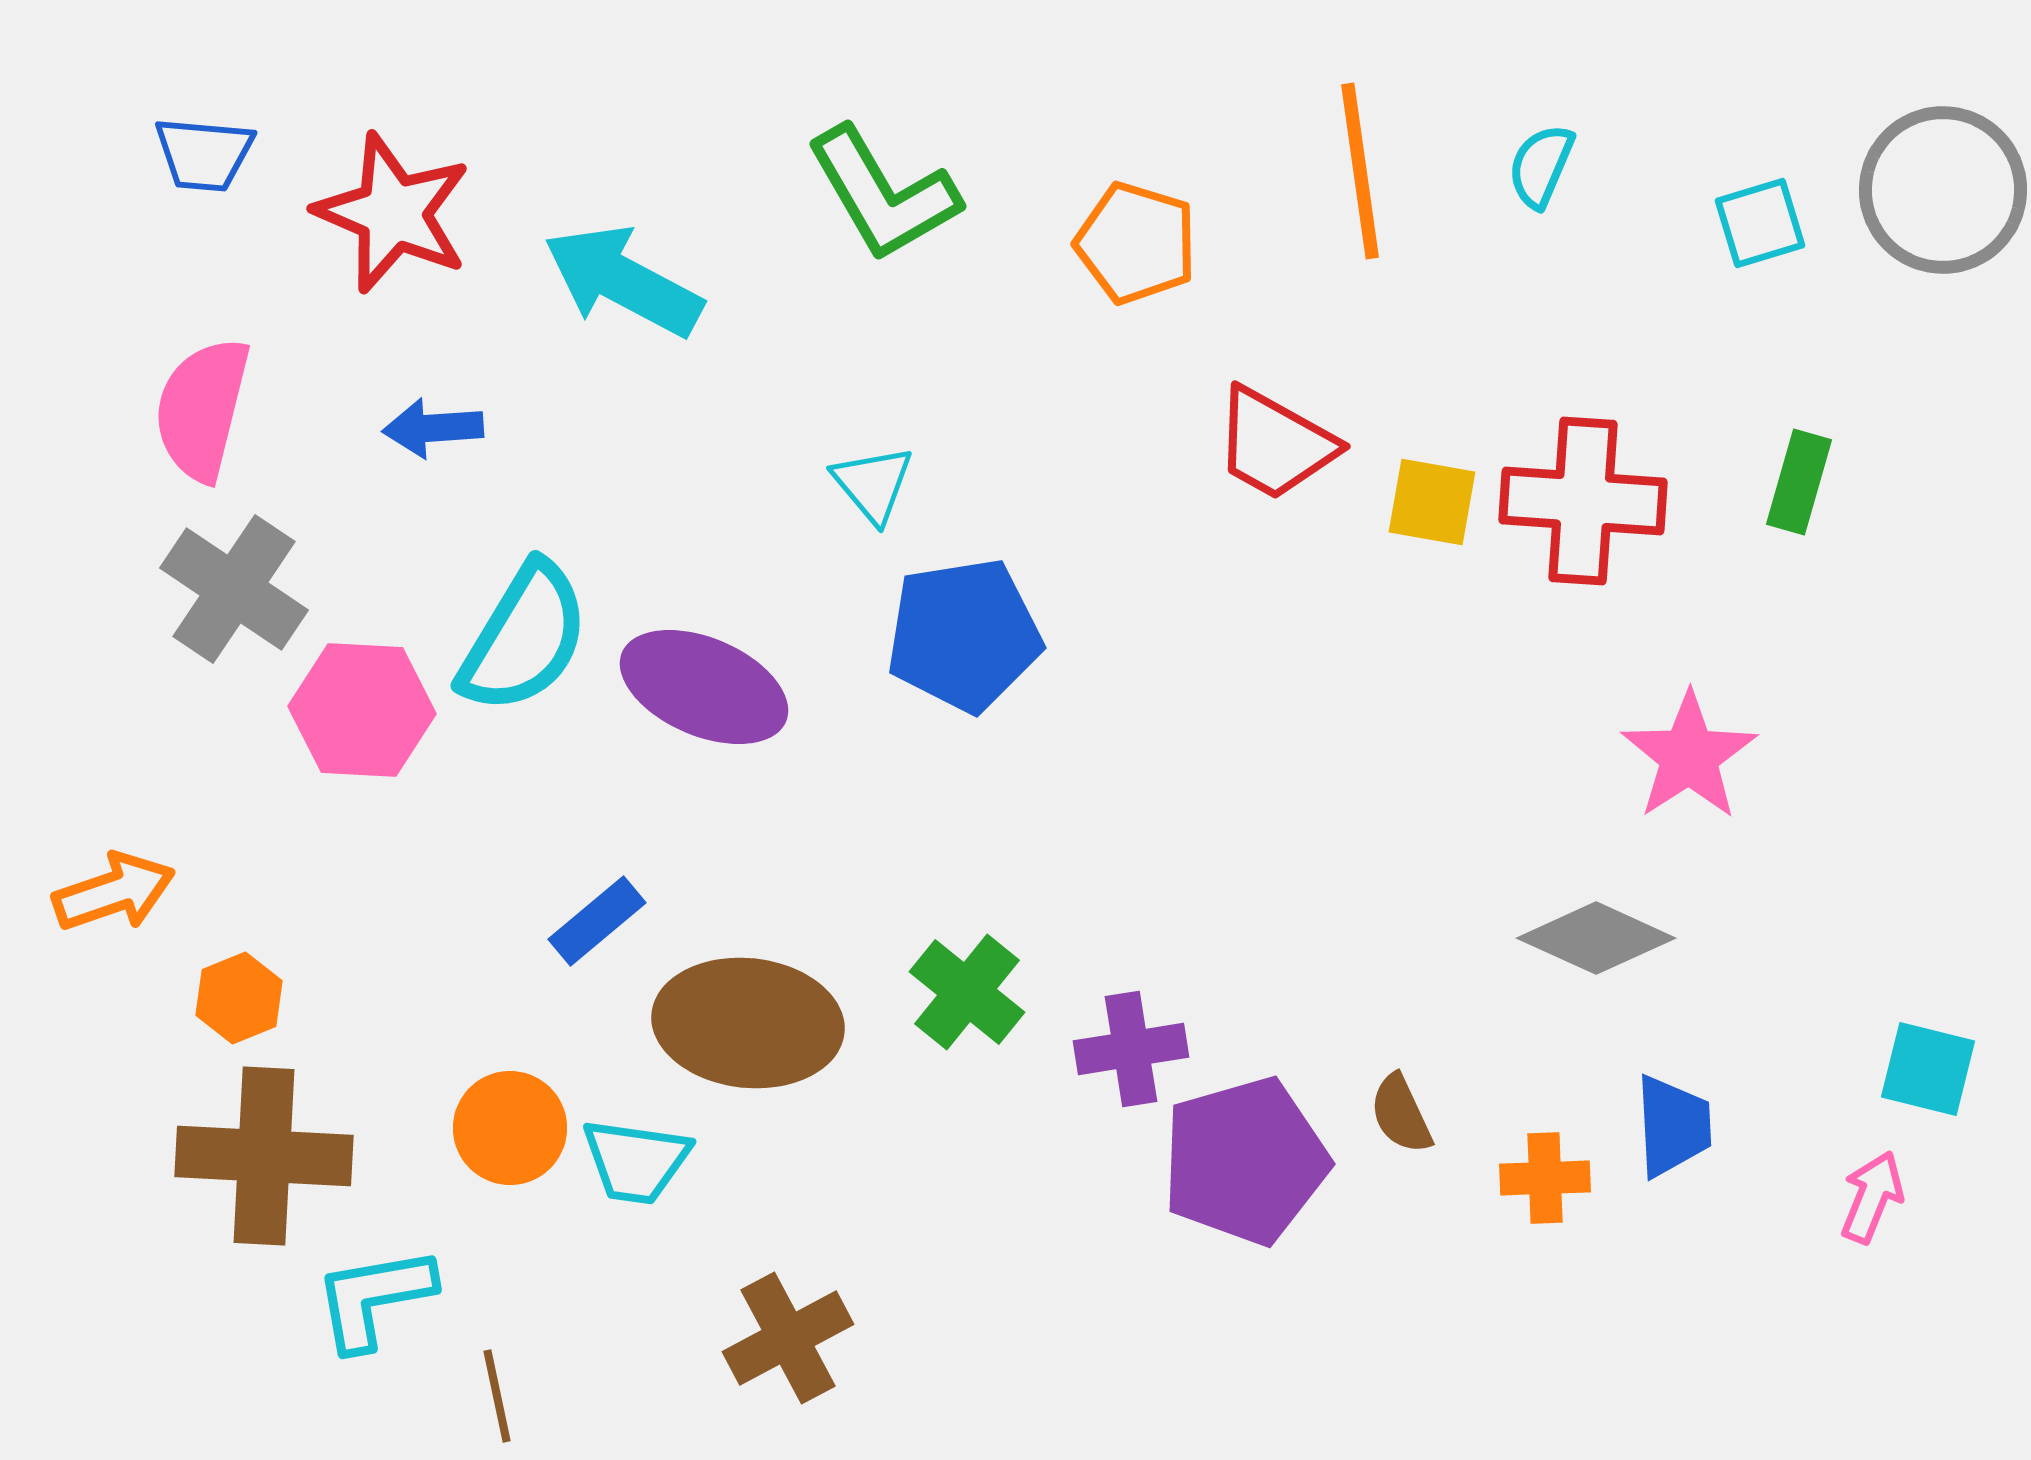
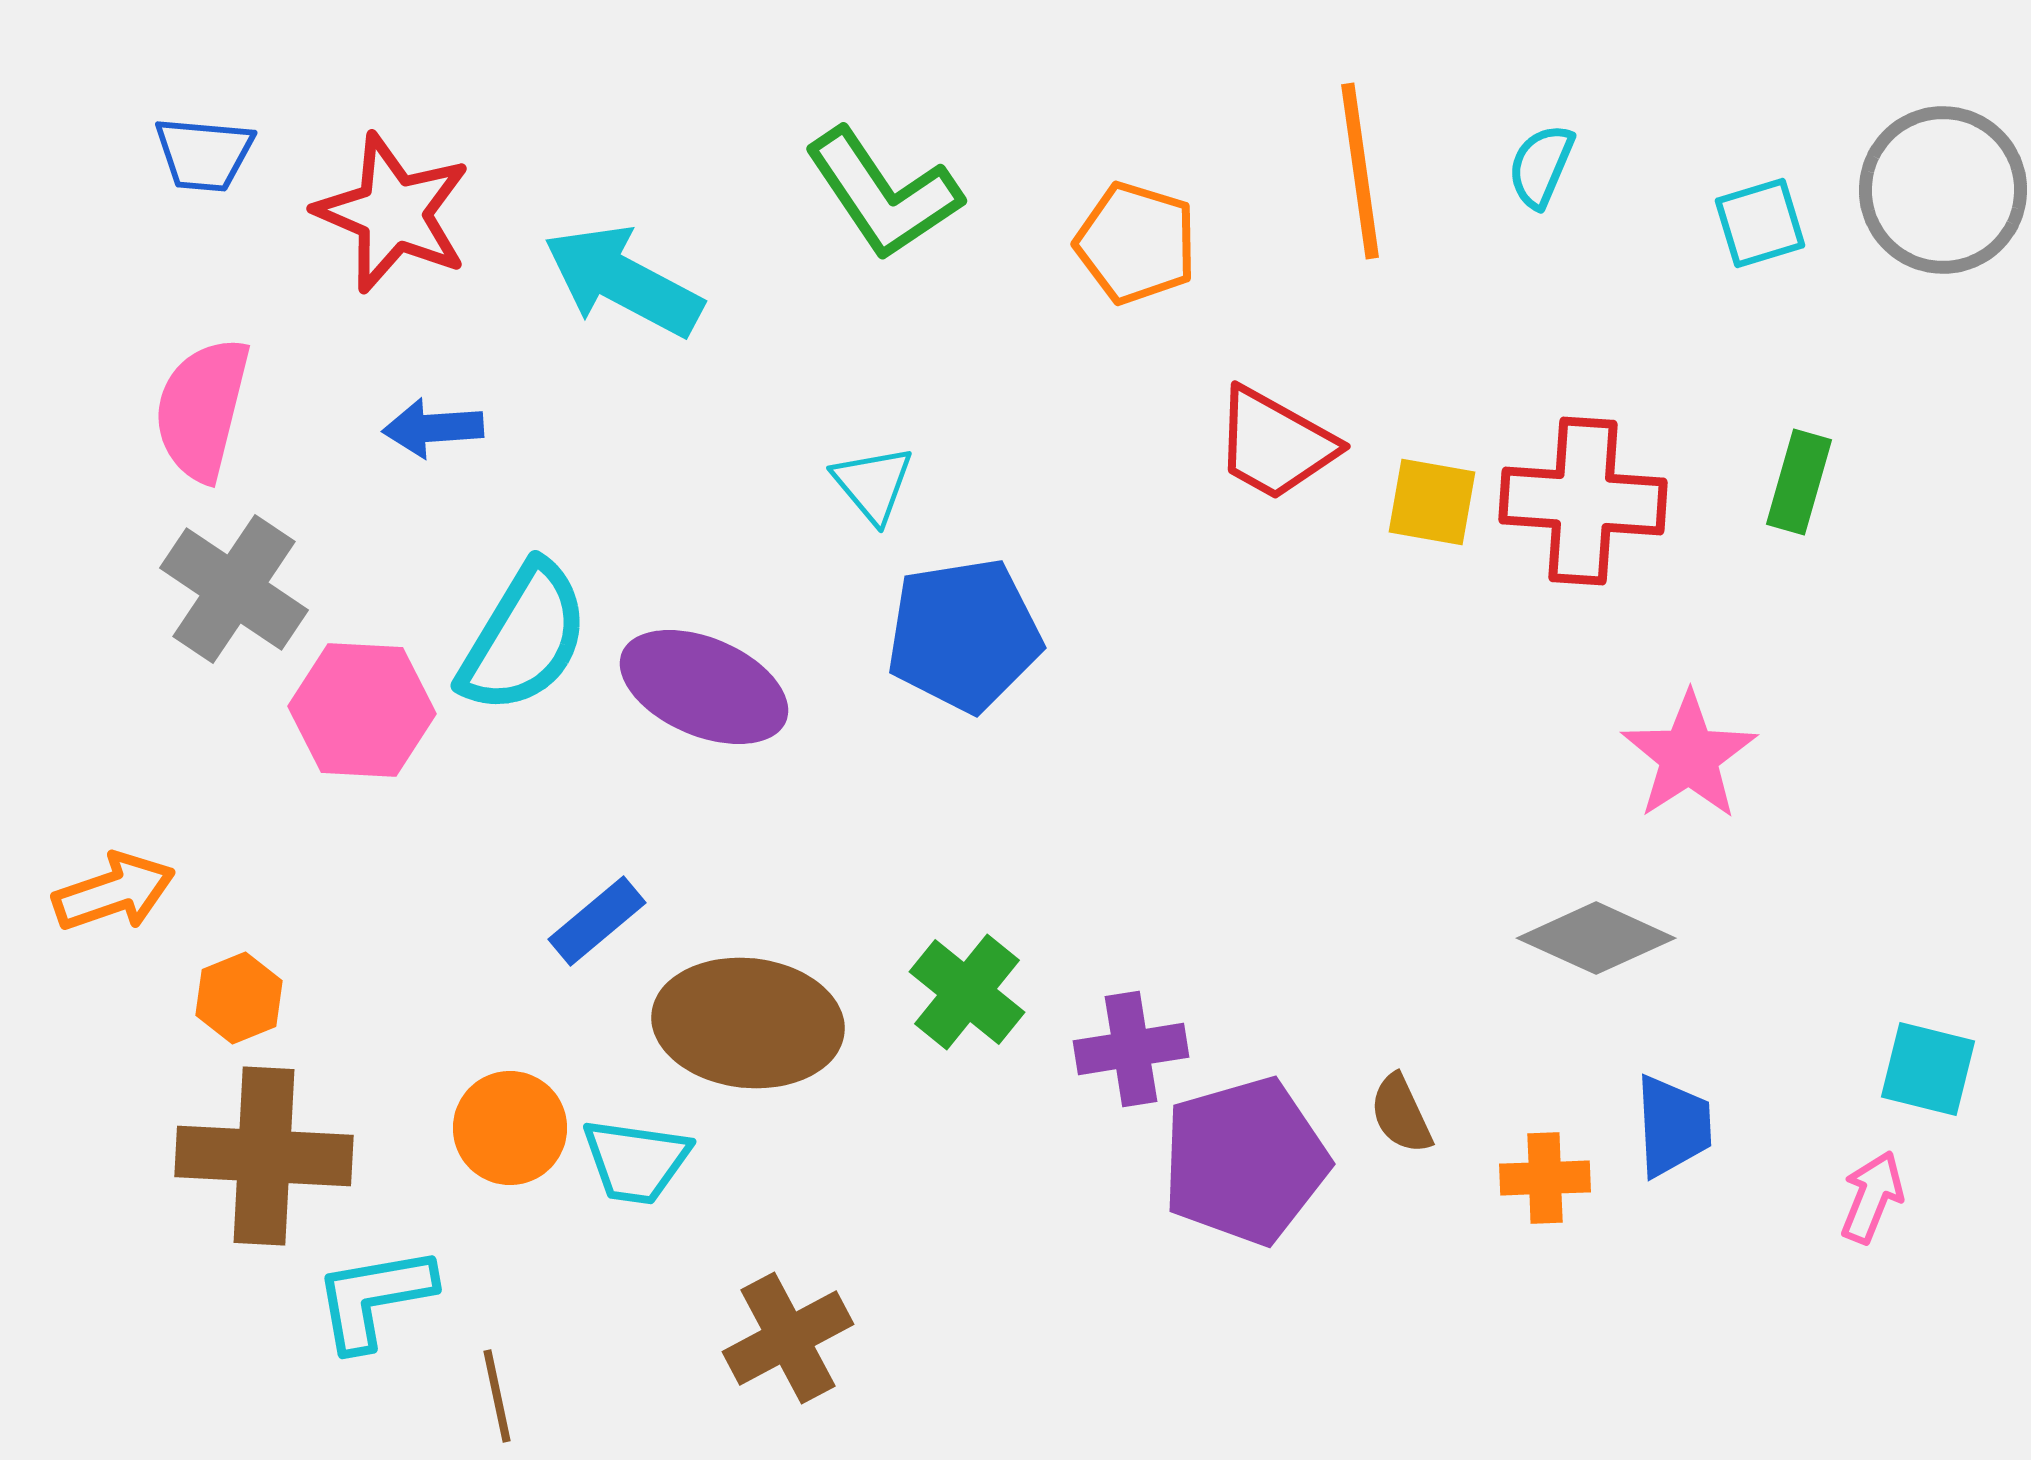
green L-shape at (883, 194): rotated 4 degrees counterclockwise
